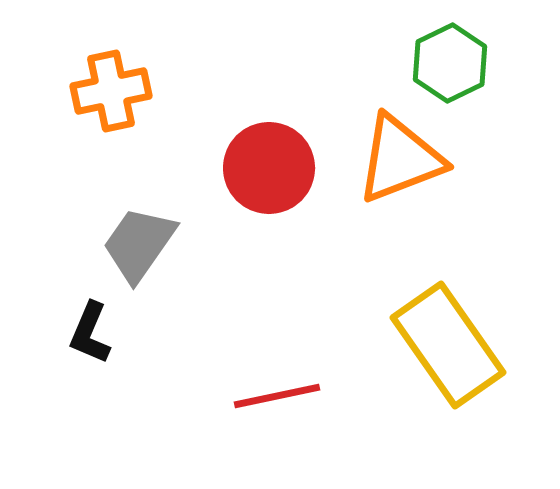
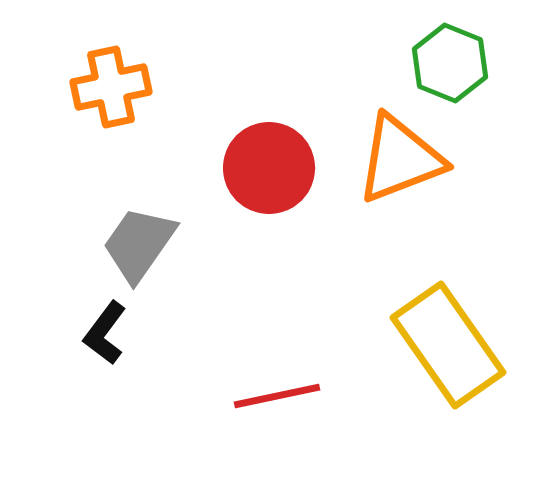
green hexagon: rotated 12 degrees counterclockwise
orange cross: moved 4 px up
black L-shape: moved 15 px right; rotated 14 degrees clockwise
